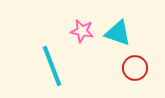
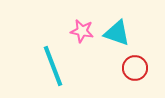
cyan triangle: moved 1 px left
cyan line: moved 1 px right
